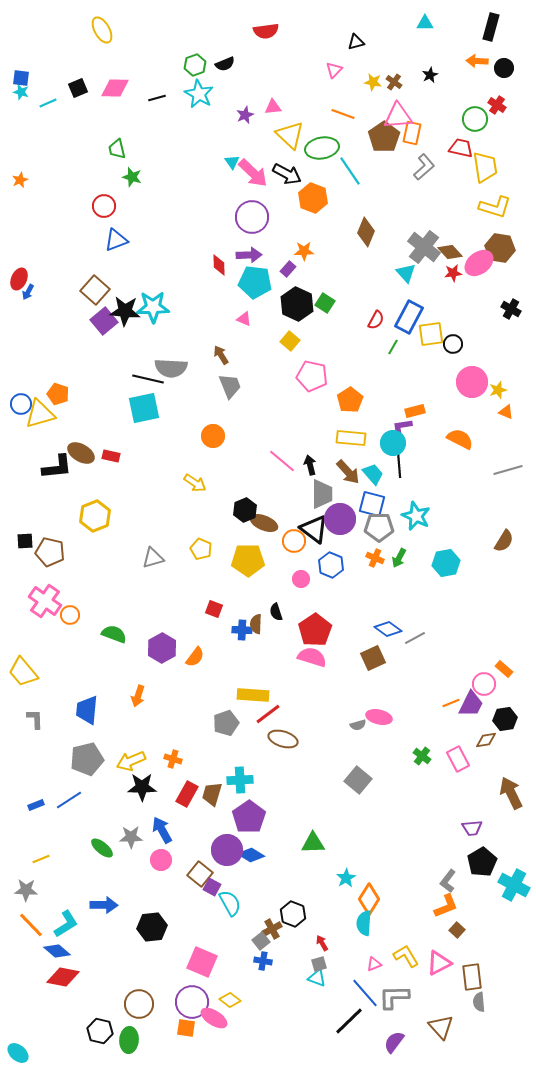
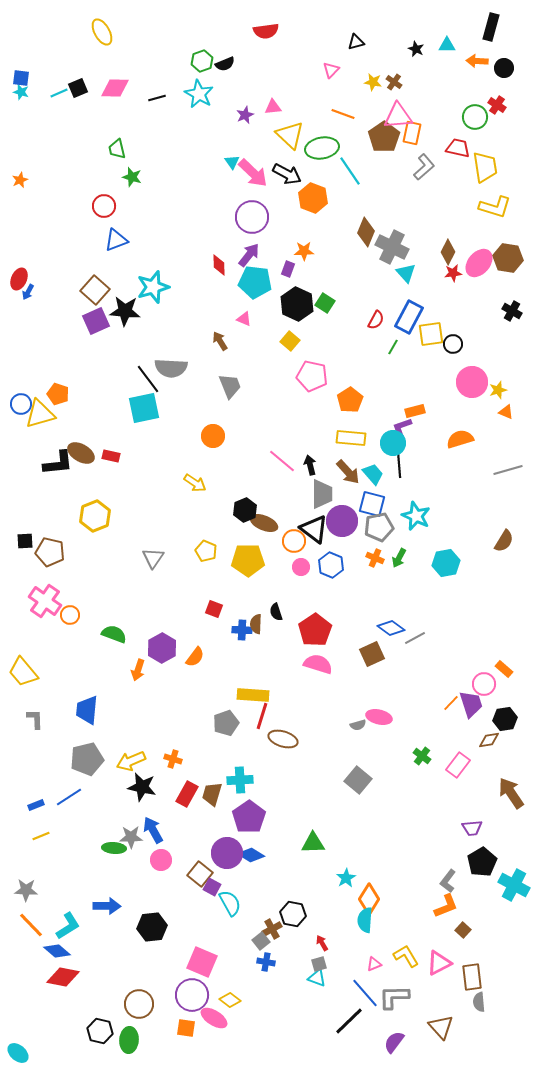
cyan triangle at (425, 23): moved 22 px right, 22 px down
yellow ellipse at (102, 30): moved 2 px down
green hexagon at (195, 65): moved 7 px right, 4 px up
pink triangle at (334, 70): moved 3 px left
black star at (430, 75): moved 14 px left, 26 px up; rotated 21 degrees counterclockwise
cyan line at (48, 103): moved 11 px right, 10 px up
green circle at (475, 119): moved 2 px up
red trapezoid at (461, 148): moved 3 px left
gray cross at (424, 247): moved 32 px left; rotated 12 degrees counterclockwise
brown hexagon at (500, 248): moved 8 px right, 10 px down
brown diamond at (450, 252): moved 2 px left; rotated 70 degrees clockwise
purple arrow at (249, 255): rotated 50 degrees counterclockwise
pink ellipse at (479, 263): rotated 12 degrees counterclockwise
purple rectangle at (288, 269): rotated 21 degrees counterclockwise
cyan star at (153, 307): moved 20 px up; rotated 16 degrees counterclockwise
black cross at (511, 309): moved 1 px right, 2 px down
purple square at (104, 321): moved 8 px left; rotated 16 degrees clockwise
brown arrow at (221, 355): moved 1 px left, 14 px up
black line at (148, 379): rotated 40 degrees clockwise
purple L-shape at (402, 427): rotated 10 degrees counterclockwise
orange semicircle at (460, 439): rotated 44 degrees counterclockwise
black L-shape at (57, 467): moved 1 px right, 4 px up
purple circle at (340, 519): moved 2 px right, 2 px down
gray pentagon at (379, 527): rotated 12 degrees counterclockwise
yellow pentagon at (201, 549): moved 5 px right, 2 px down
gray triangle at (153, 558): rotated 40 degrees counterclockwise
pink circle at (301, 579): moved 12 px up
blue diamond at (388, 629): moved 3 px right, 1 px up
pink semicircle at (312, 657): moved 6 px right, 7 px down
brown square at (373, 658): moved 1 px left, 4 px up
orange arrow at (138, 696): moved 26 px up
orange line at (451, 703): rotated 24 degrees counterclockwise
purple trapezoid at (471, 704): rotated 44 degrees counterclockwise
red line at (268, 714): moved 6 px left, 2 px down; rotated 36 degrees counterclockwise
brown diamond at (486, 740): moved 3 px right
pink rectangle at (458, 759): moved 6 px down; rotated 65 degrees clockwise
black star at (142, 787): rotated 12 degrees clockwise
brown arrow at (511, 793): rotated 8 degrees counterclockwise
blue line at (69, 800): moved 3 px up
blue arrow at (162, 830): moved 9 px left
green ellipse at (102, 848): moved 12 px right; rotated 35 degrees counterclockwise
purple circle at (227, 850): moved 3 px down
yellow line at (41, 859): moved 23 px up
blue arrow at (104, 905): moved 3 px right, 1 px down
black hexagon at (293, 914): rotated 10 degrees counterclockwise
cyan semicircle at (364, 923): moved 1 px right, 3 px up
cyan L-shape at (66, 924): moved 2 px right, 2 px down
brown square at (457, 930): moved 6 px right
blue cross at (263, 961): moved 3 px right, 1 px down
purple circle at (192, 1002): moved 7 px up
